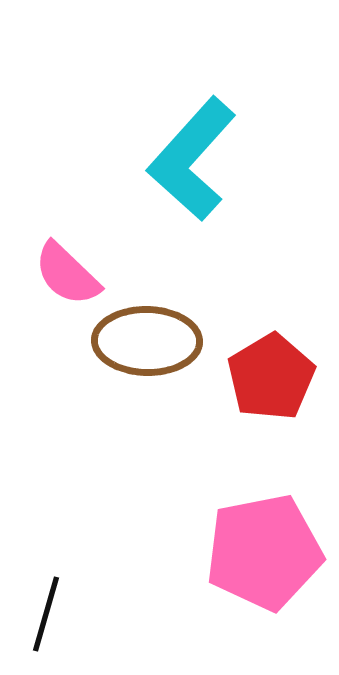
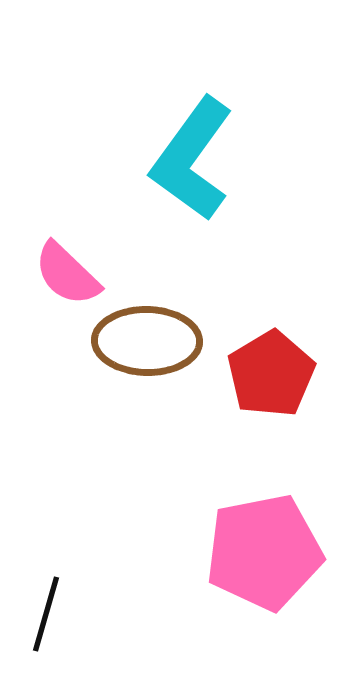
cyan L-shape: rotated 6 degrees counterclockwise
red pentagon: moved 3 px up
